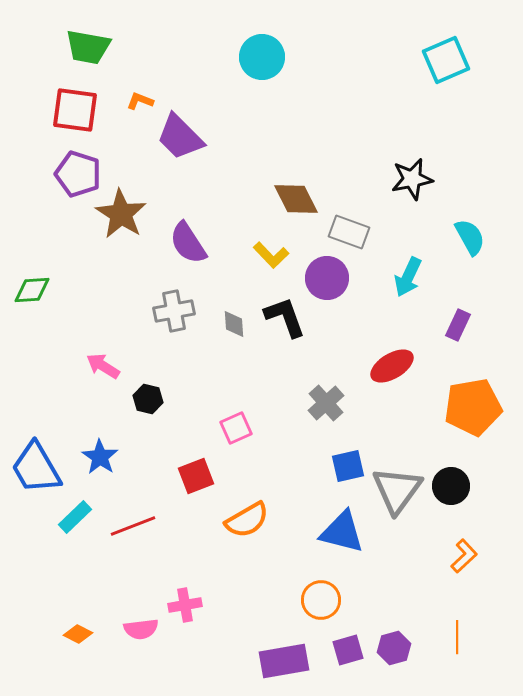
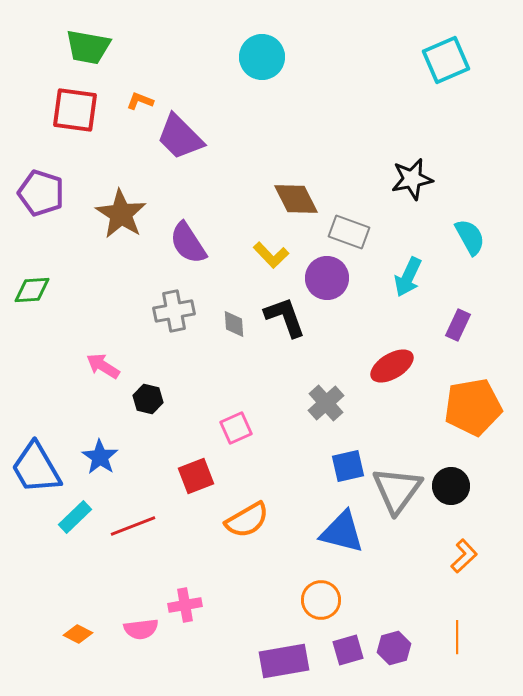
purple pentagon at (78, 174): moved 37 px left, 19 px down
